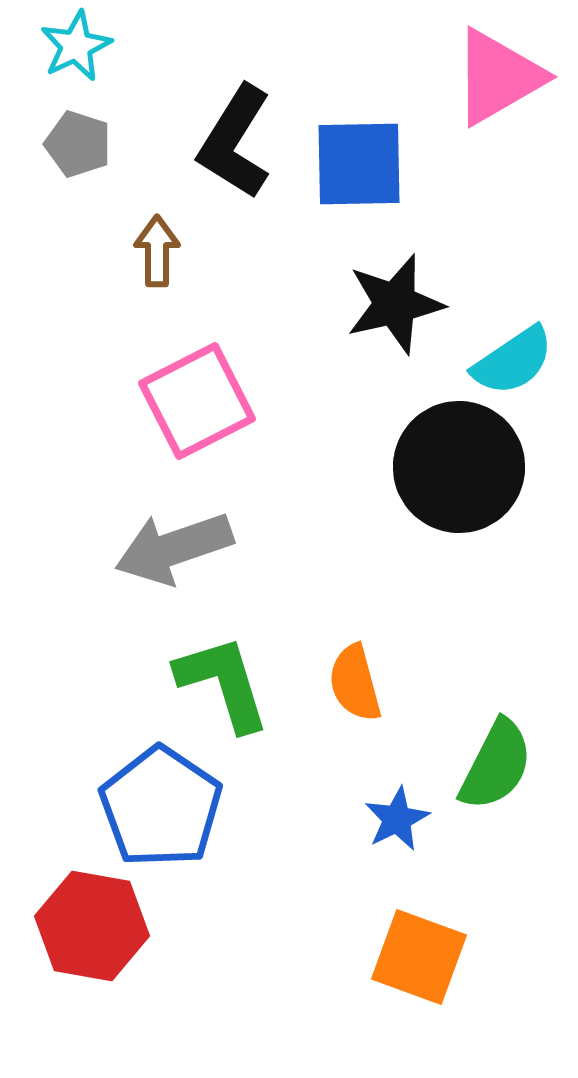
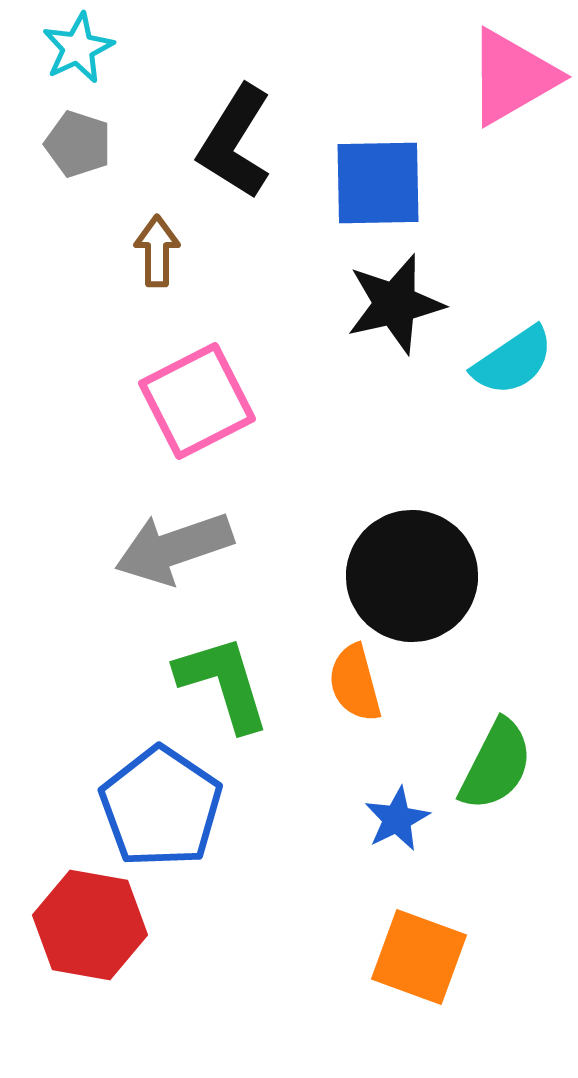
cyan star: moved 2 px right, 2 px down
pink triangle: moved 14 px right
blue square: moved 19 px right, 19 px down
black circle: moved 47 px left, 109 px down
red hexagon: moved 2 px left, 1 px up
